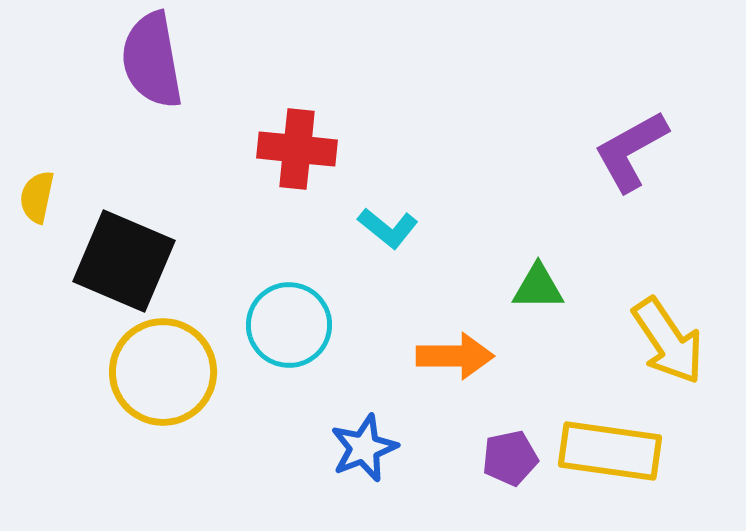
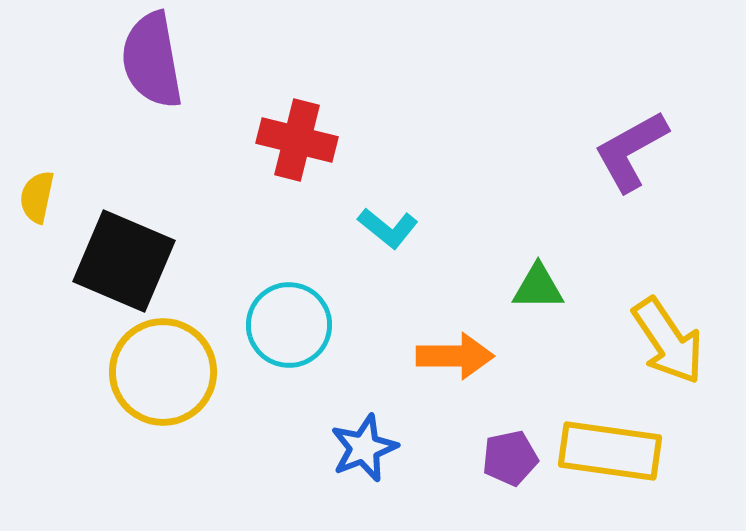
red cross: moved 9 px up; rotated 8 degrees clockwise
